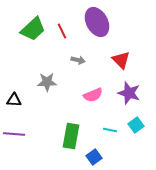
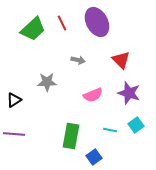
red line: moved 8 px up
black triangle: rotated 35 degrees counterclockwise
